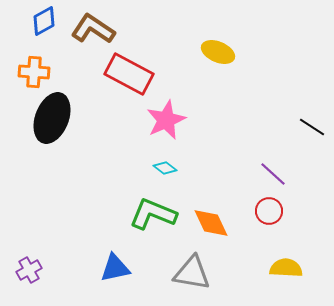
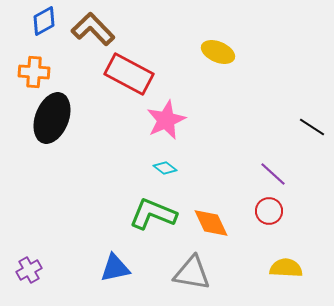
brown L-shape: rotated 12 degrees clockwise
